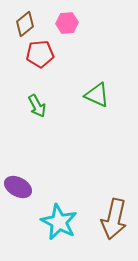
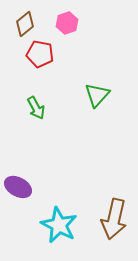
pink hexagon: rotated 15 degrees counterclockwise
red pentagon: rotated 16 degrees clockwise
green triangle: rotated 48 degrees clockwise
green arrow: moved 1 px left, 2 px down
cyan star: moved 3 px down
